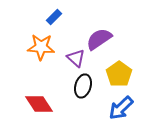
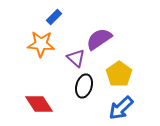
orange star: moved 3 px up
black ellipse: moved 1 px right
